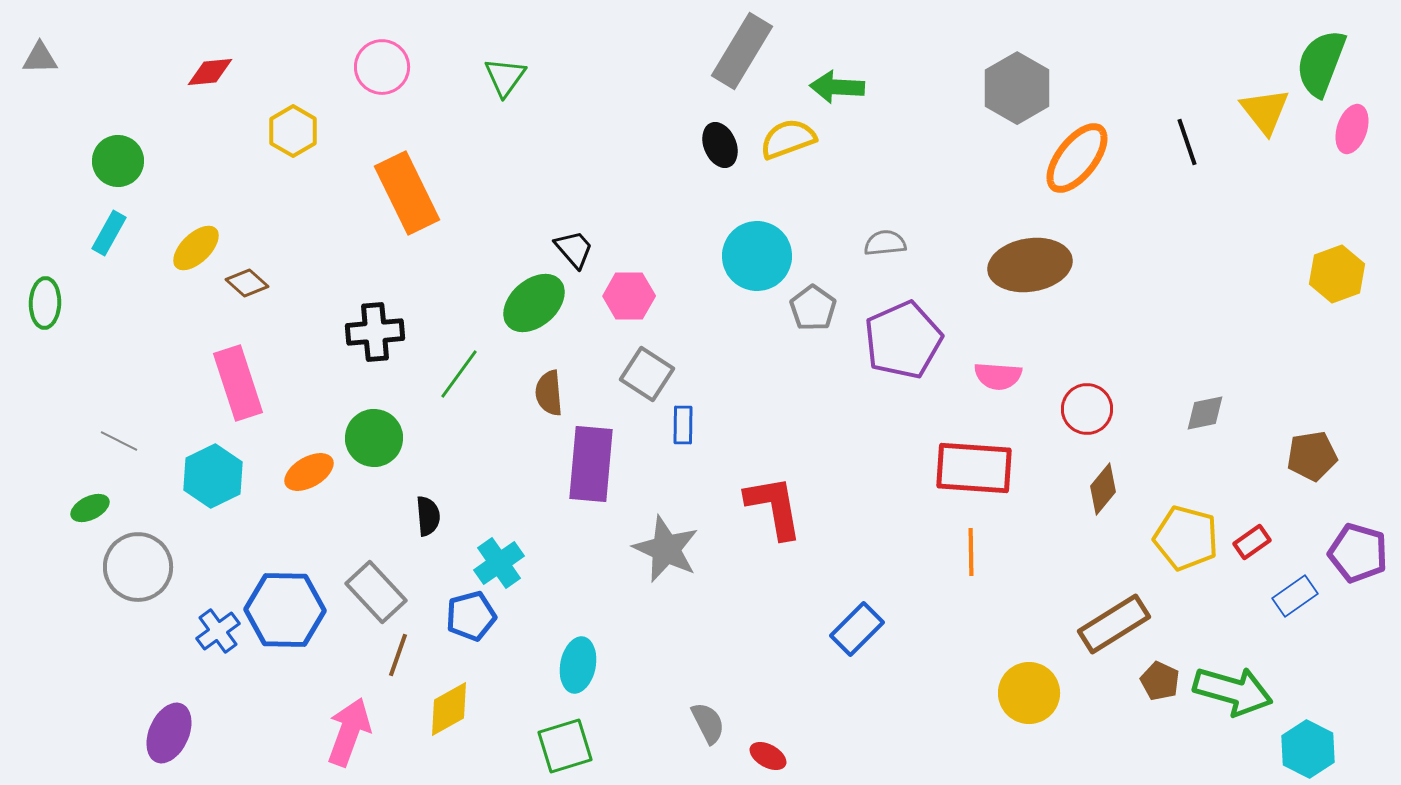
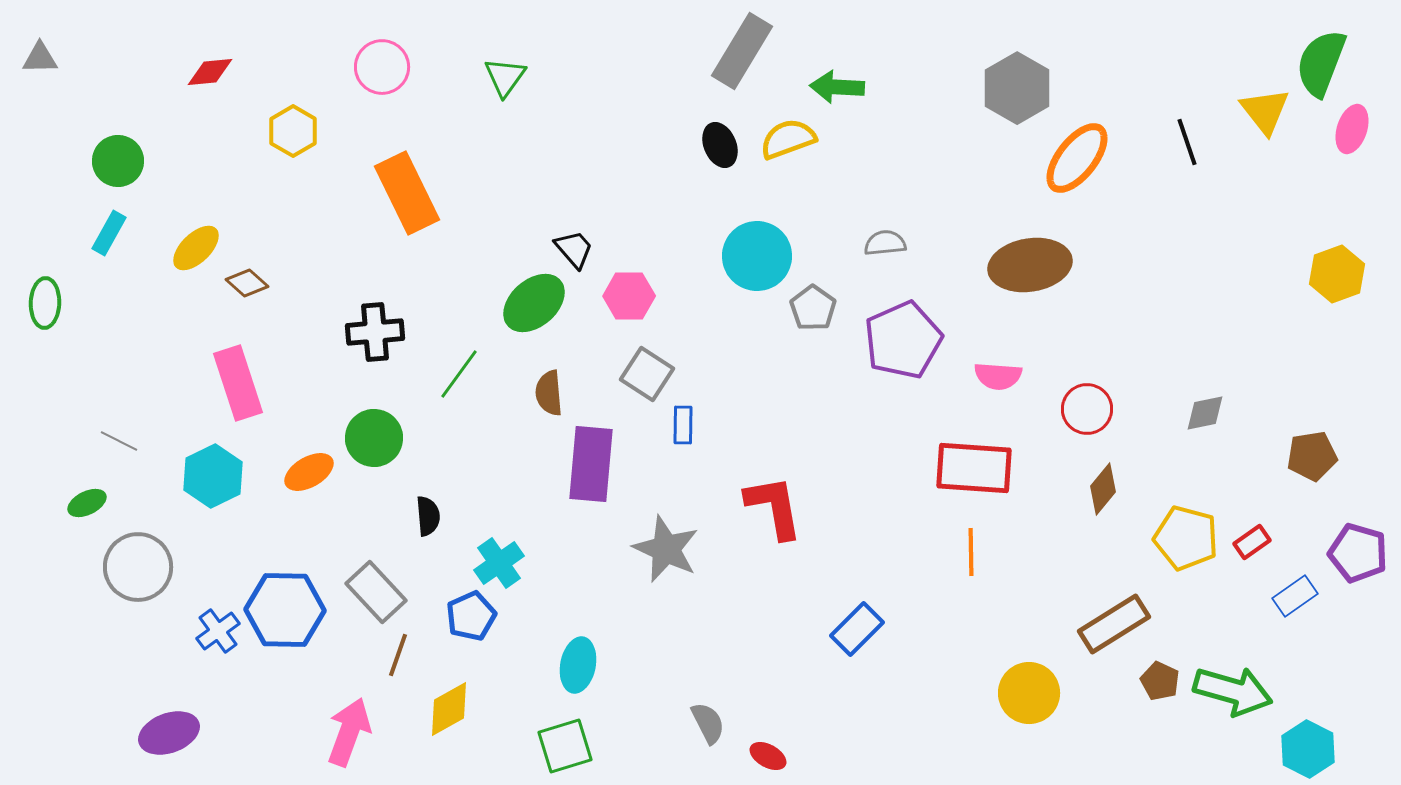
green ellipse at (90, 508): moved 3 px left, 5 px up
blue pentagon at (471, 616): rotated 9 degrees counterclockwise
purple ellipse at (169, 733): rotated 46 degrees clockwise
